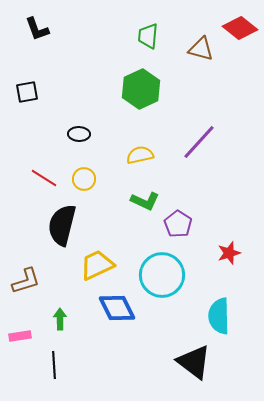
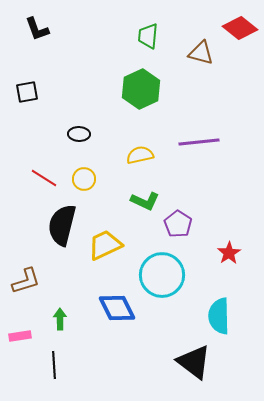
brown triangle: moved 4 px down
purple line: rotated 42 degrees clockwise
red star: rotated 15 degrees counterclockwise
yellow trapezoid: moved 8 px right, 20 px up
